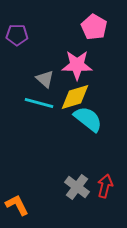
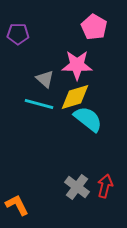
purple pentagon: moved 1 px right, 1 px up
cyan line: moved 1 px down
